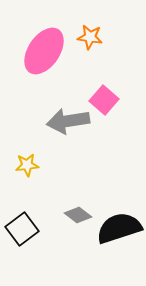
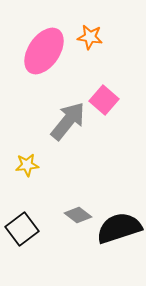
gray arrow: rotated 138 degrees clockwise
